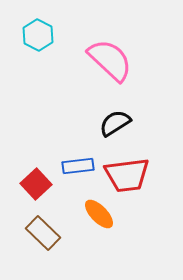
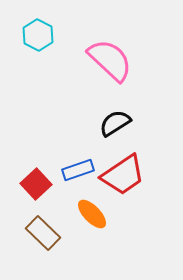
blue rectangle: moved 4 px down; rotated 12 degrees counterclockwise
red trapezoid: moved 4 px left; rotated 27 degrees counterclockwise
orange ellipse: moved 7 px left
